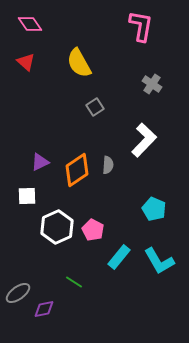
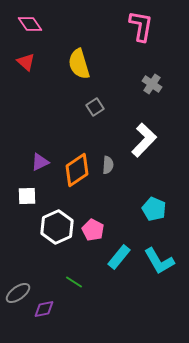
yellow semicircle: moved 1 px down; rotated 12 degrees clockwise
